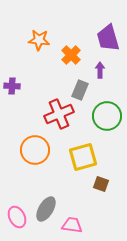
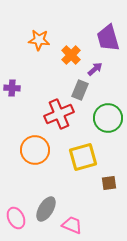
purple arrow: moved 5 px left, 1 px up; rotated 49 degrees clockwise
purple cross: moved 2 px down
green circle: moved 1 px right, 2 px down
brown square: moved 8 px right, 1 px up; rotated 28 degrees counterclockwise
pink ellipse: moved 1 px left, 1 px down
pink trapezoid: rotated 15 degrees clockwise
